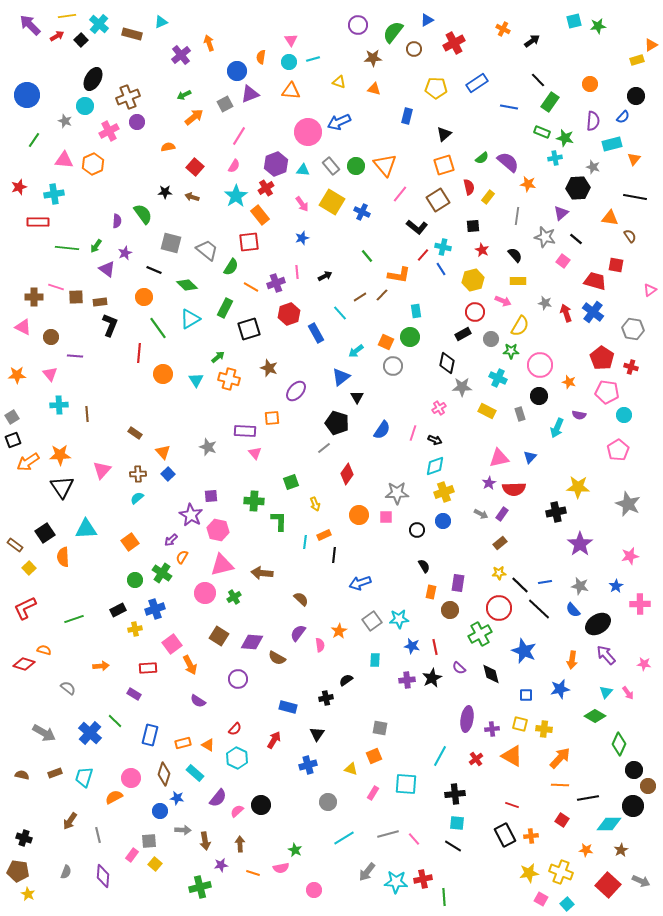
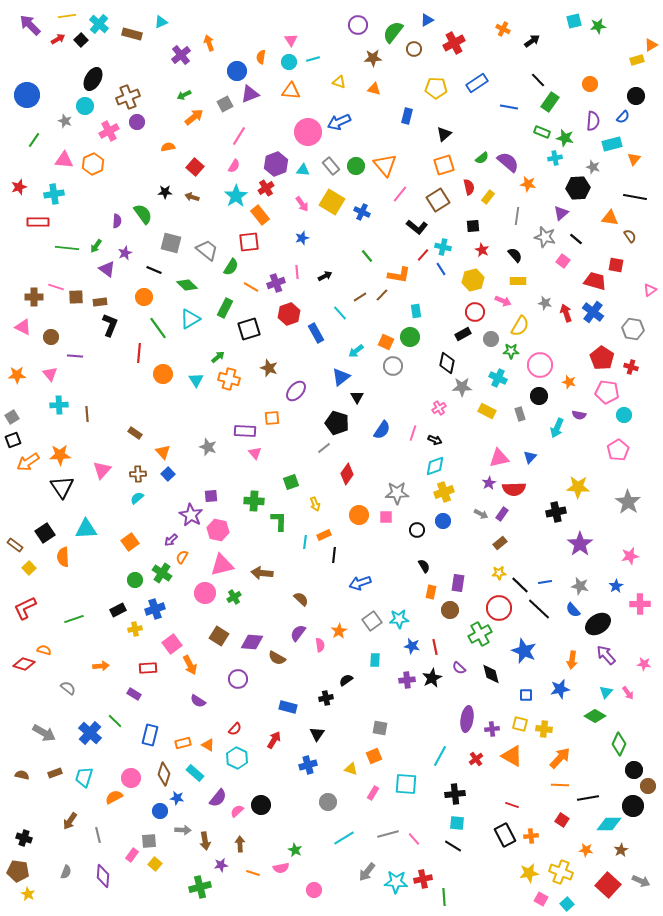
red arrow at (57, 36): moved 1 px right, 3 px down
gray star at (628, 504): moved 2 px up; rotated 10 degrees clockwise
